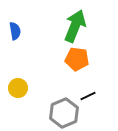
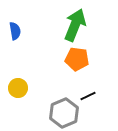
green arrow: moved 1 px up
